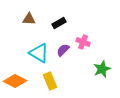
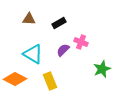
pink cross: moved 2 px left
cyan triangle: moved 6 px left, 1 px down
orange diamond: moved 2 px up
